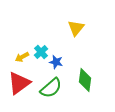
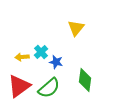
yellow arrow: rotated 24 degrees clockwise
red triangle: moved 3 px down
green semicircle: moved 2 px left
